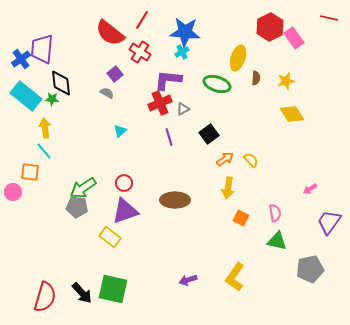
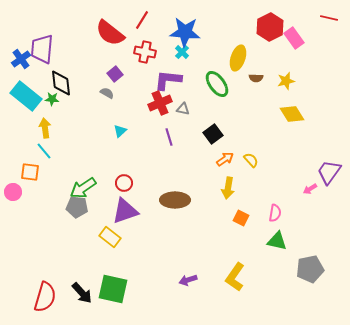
red cross at (140, 52): moved 5 px right; rotated 20 degrees counterclockwise
cyan cross at (182, 52): rotated 16 degrees counterclockwise
brown semicircle at (256, 78): rotated 88 degrees clockwise
green ellipse at (217, 84): rotated 36 degrees clockwise
gray triangle at (183, 109): rotated 40 degrees clockwise
black square at (209, 134): moved 4 px right
pink semicircle at (275, 213): rotated 18 degrees clockwise
purple trapezoid at (329, 222): moved 50 px up
